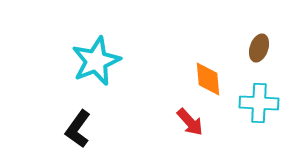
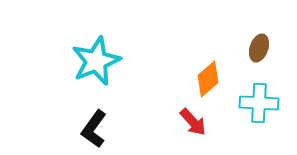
orange diamond: rotated 54 degrees clockwise
red arrow: moved 3 px right
black L-shape: moved 16 px right
